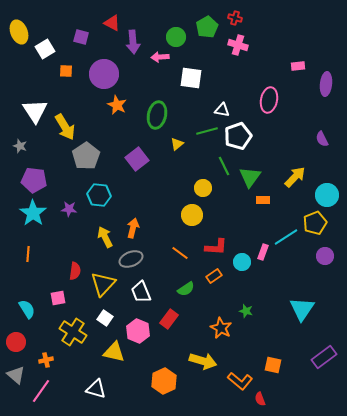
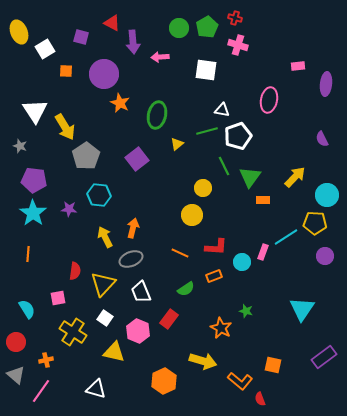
green circle at (176, 37): moved 3 px right, 9 px up
white square at (191, 78): moved 15 px right, 8 px up
orange star at (117, 105): moved 3 px right, 2 px up
yellow pentagon at (315, 223): rotated 25 degrees clockwise
orange line at (180, 253): rotated 12 degrees counterclockwise
orange rectangle at (214, 276): rotated 14 degrees clockwise
